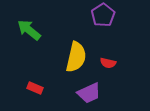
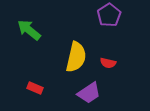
purple pentagon: moved 6 px right
purple trapezoid: rotated 10 degrees counterclockwise
